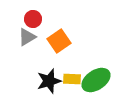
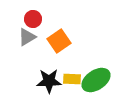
black star: rotated 15 degrees clockwise
